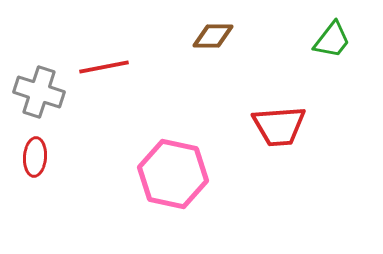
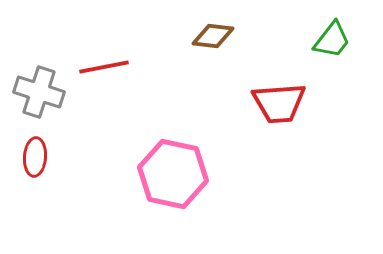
brown diamond: rotated 6 degrees clockwise
red trapezoid: moved 23 px up
